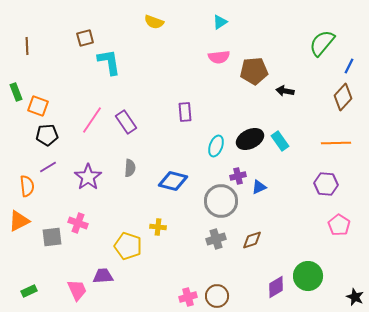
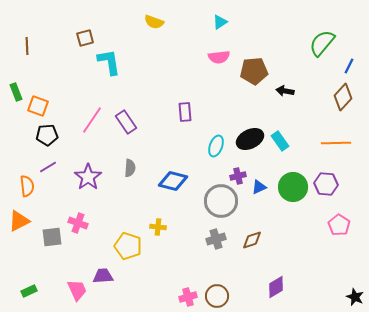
green circle at (308, 276): moved 15 px left, 89 px up
